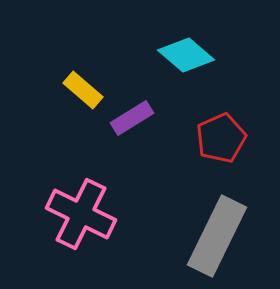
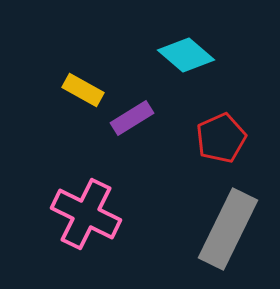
yellow rectangle: rotated 12 degrees counterclockwise
pink cross: moved 5 px right
gray rectangle: moved 11 px right, 7 px up
